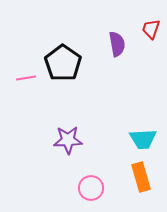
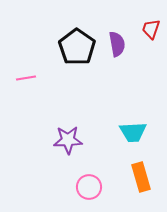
black pentagon: moved 14 px right, 16 px up
cyan trapezoid: moved 10 px left, 7 px up
pink circle: moved 2 px left, 1 px up
